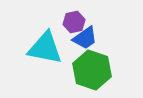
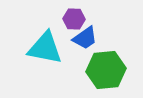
purple hexagon: moved 3 px up; rotated 15 degrees clockwise
green hexagon: moved 14 px right; rotated 24 degrees counterclockwise
